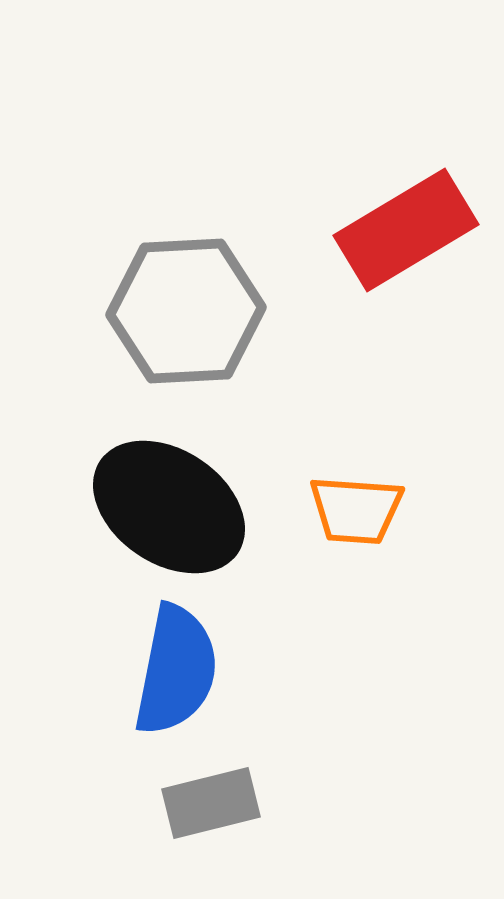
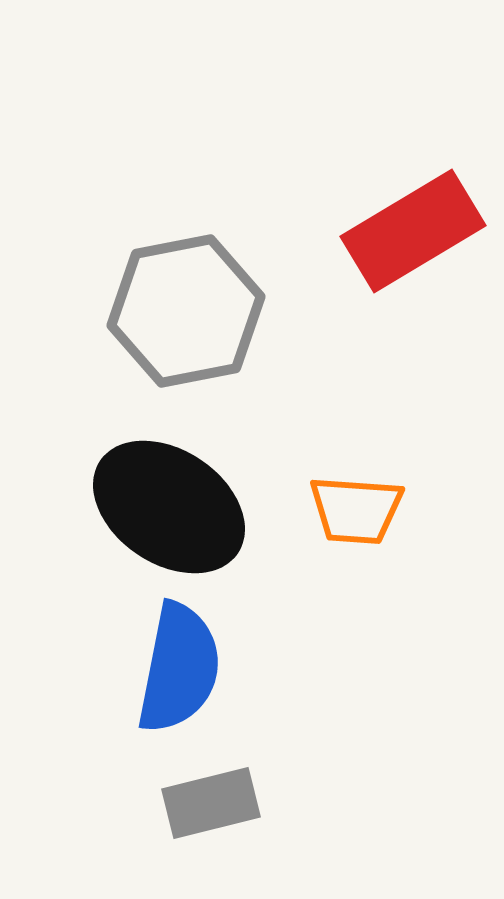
red rectangle: moved 7 px right, 1 px down
gray hexagon: rotated 8 degrees counterclockwise
blue semicircle: moved 3 px right, 2 px up
